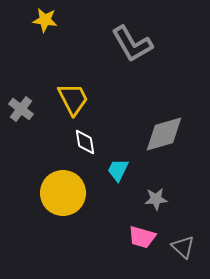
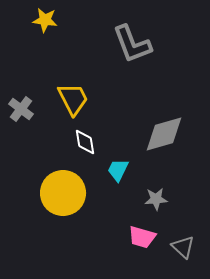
gray L-shape: rotated 9 degrees clockwise
